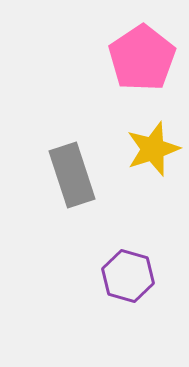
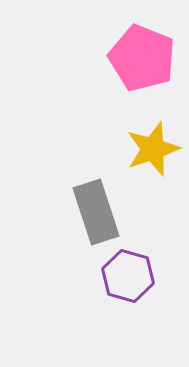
pink pentagon: rotated 16 degrees counterclockwise
gray rectangle: moved 24 px right, 37 px down
